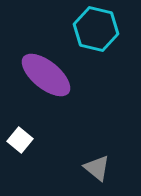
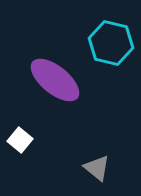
cyan hexagon: moved 15 px right, 14 px down
purple ellipse: moved 9 px right, 5 px down
